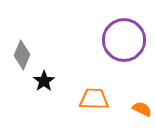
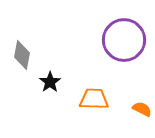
gray diamond: rotated 12 degrees counterclockwise
black star: moved 6 px right, 1 px down
